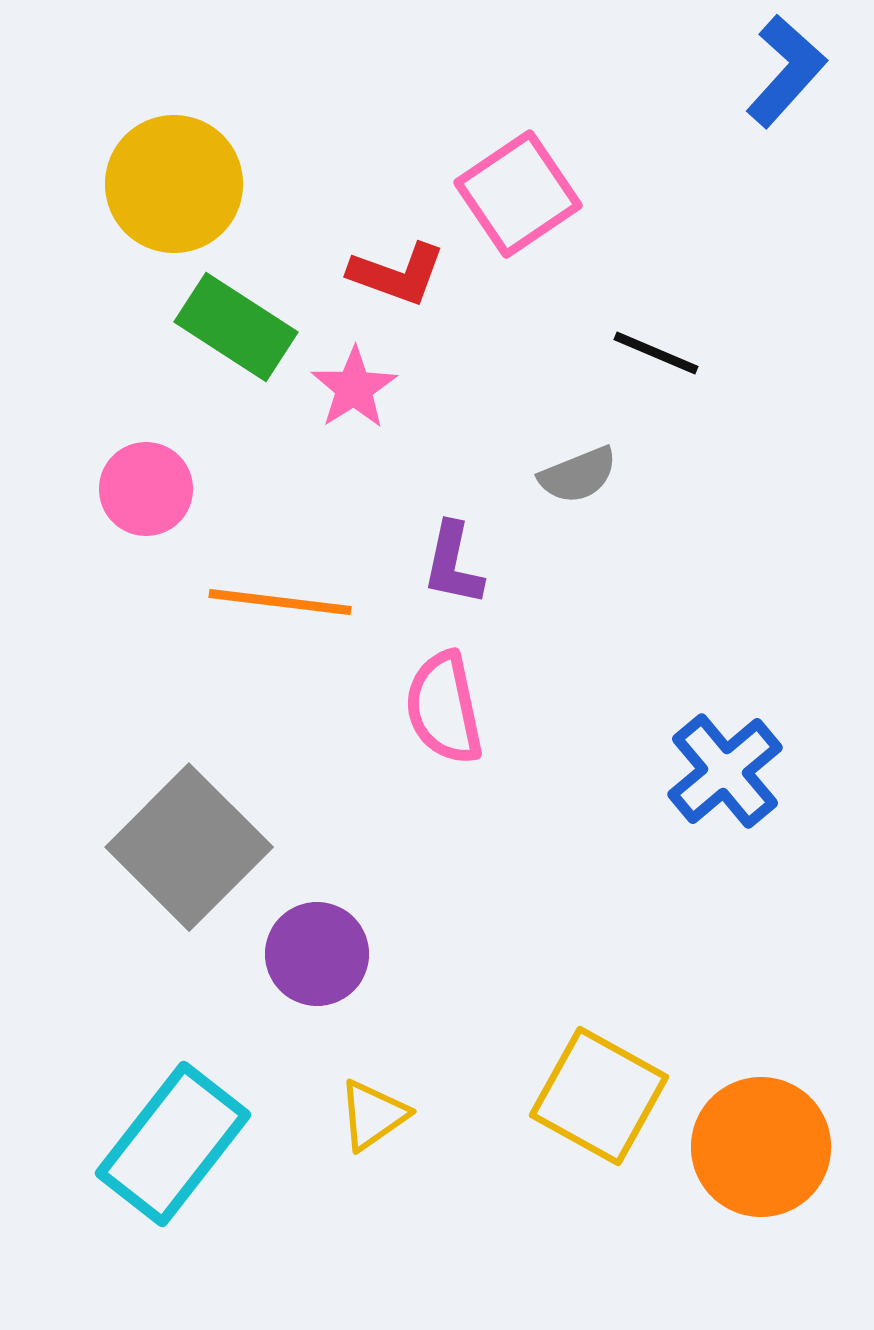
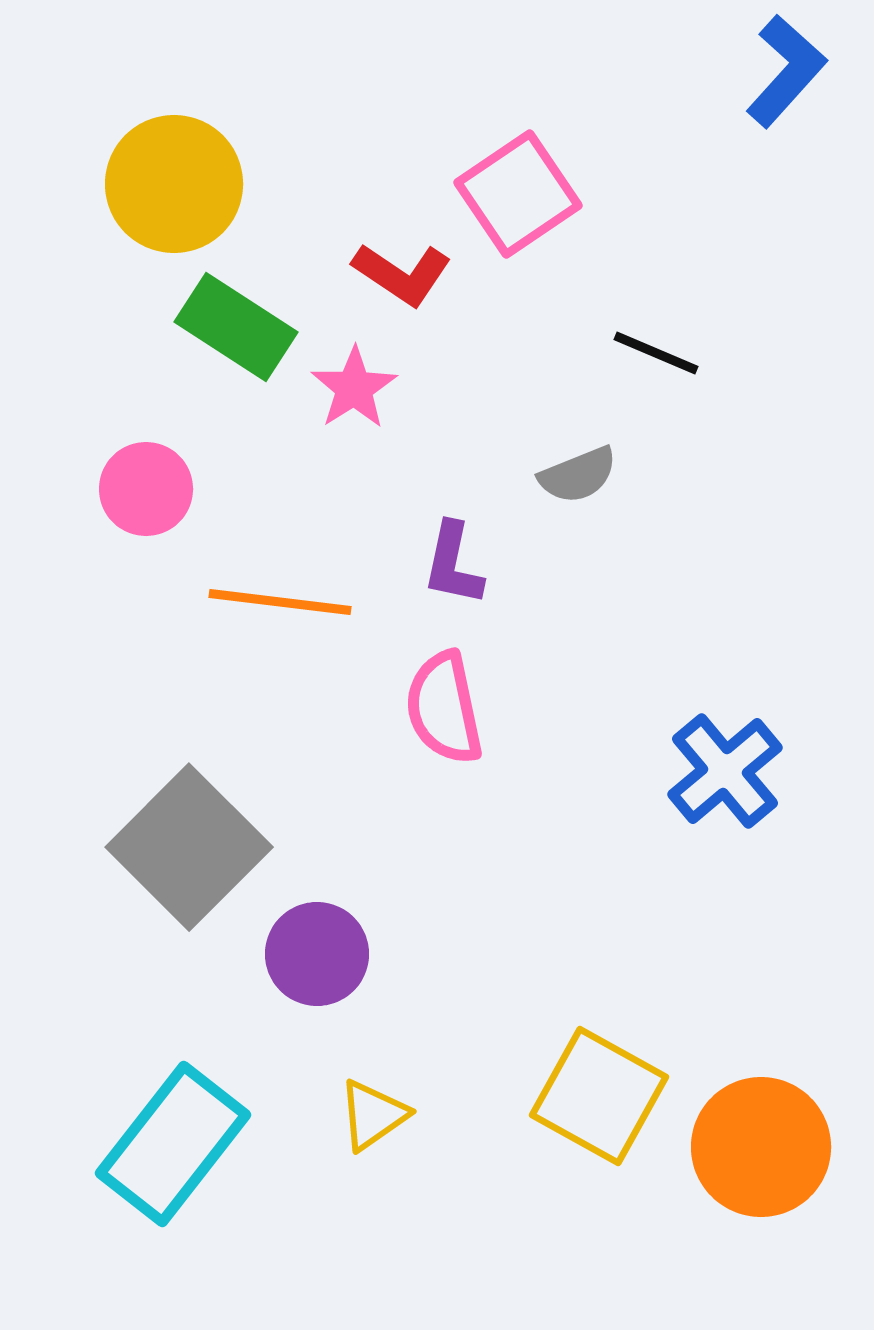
red L-shape: moved 5 px right; rotated 14 degrees clockwise
